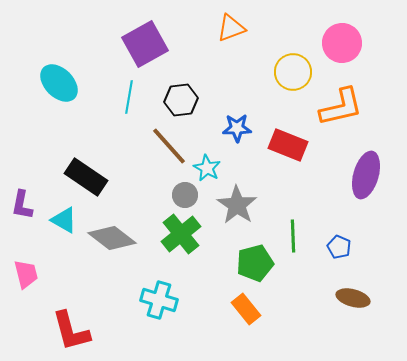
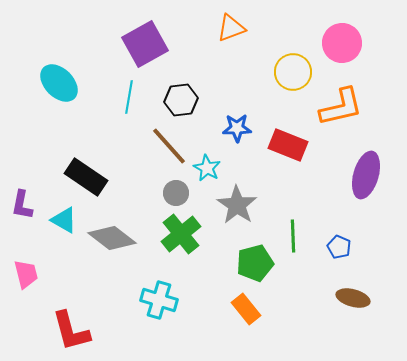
gray circle: moved 9 px left, 2 px up
